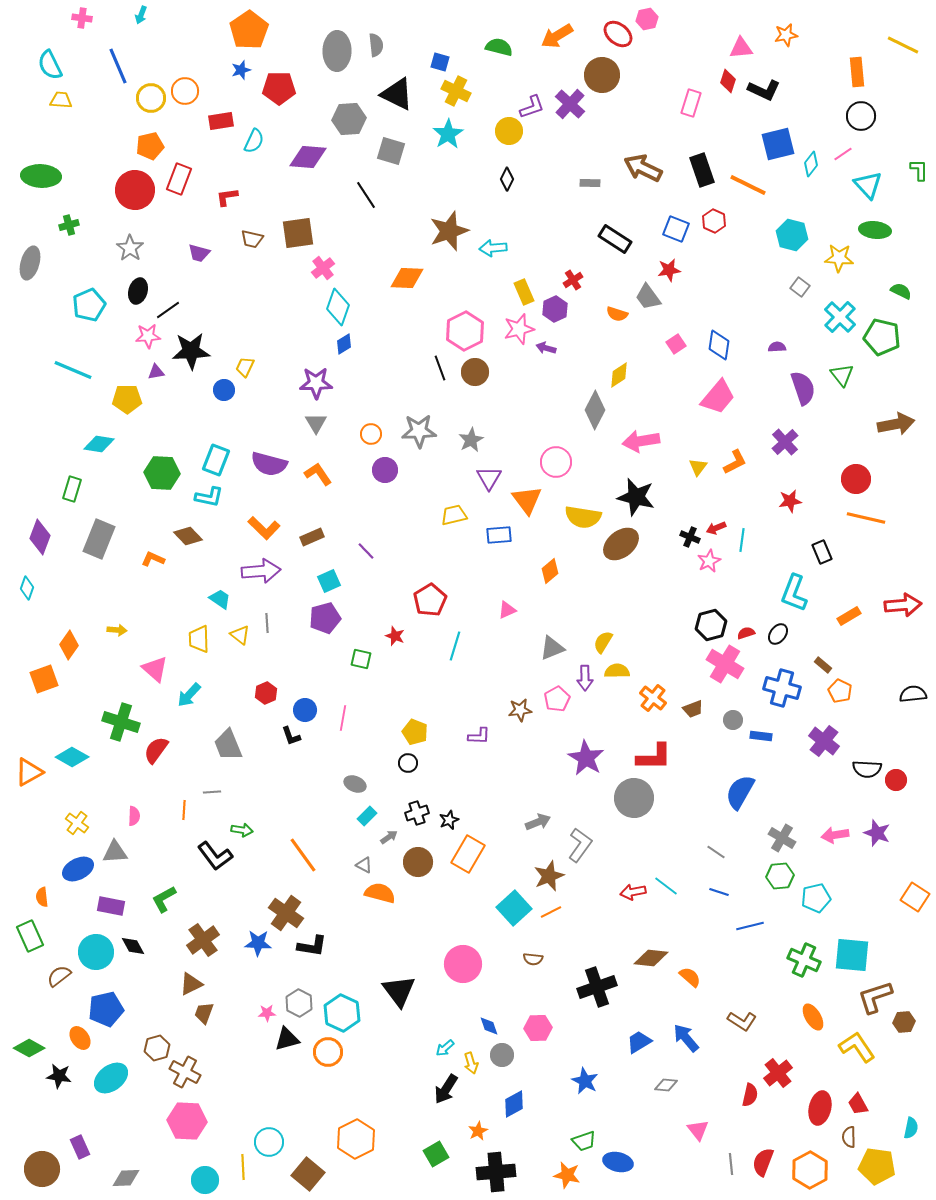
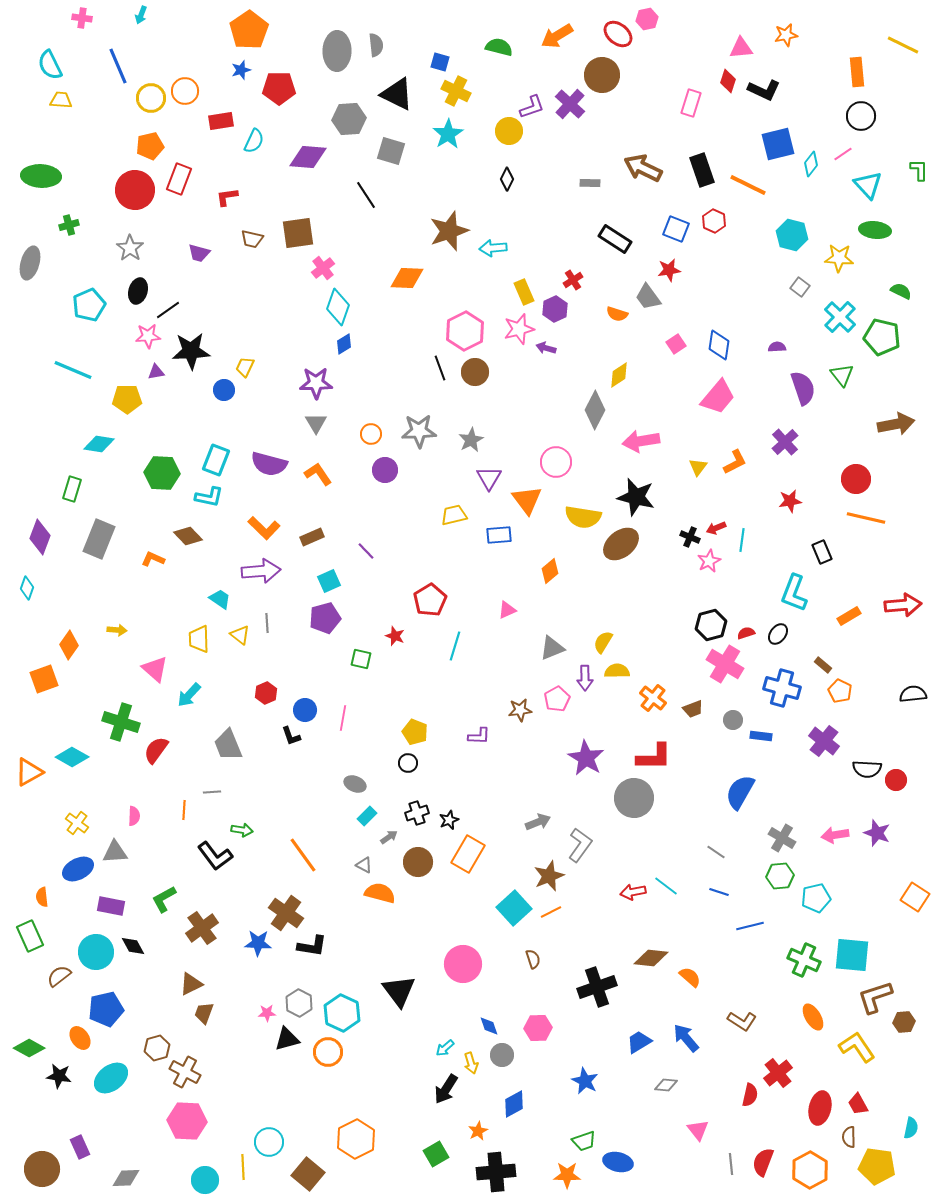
brown cross at (203, 940): moved 1 px left, 12 px up
brown semicircle at (533, 959): rotated 114 degrees counterclockwise
orange star at (567, 1175): rotated 12 degrees counterclockwise
